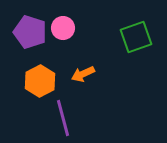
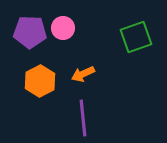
purple pentagon: rotated 16 degrees counterclockwise
purple line: moved 20 px right; rotated 9 degrees clockwise
